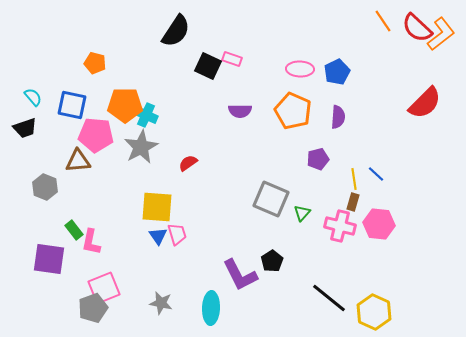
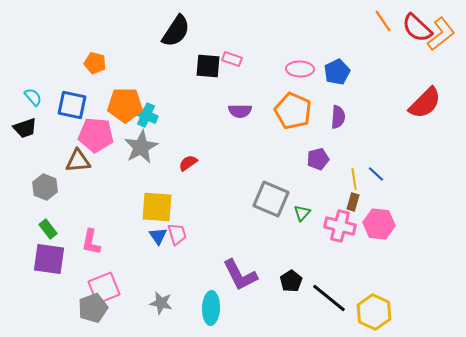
black square at (208, 66): rotated 20 degrees counterclockwise
green rectangle at (74, 230): moved 26 px left, 1 px up
black pentagon at (272, 261): moved 19 px right, 20 px down
